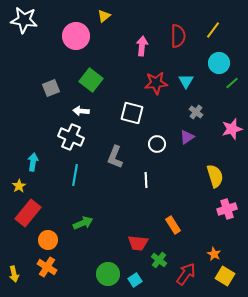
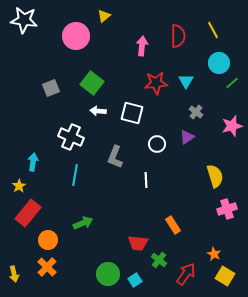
yellow line: rotated 66 degrees counterclockwise
green square: moved 1 px right, 3 px down
white arrow: moved 17 px right
pink star: moved 3 px up
orange cross: rotated 12 degrees clockwise
